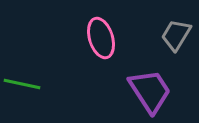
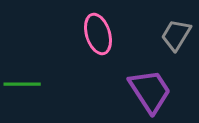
pink ellipse: moved 3 px left, 4 px up
green line: rotated 12 degrees counterclockwise
